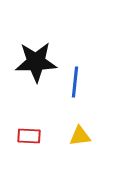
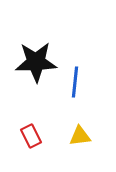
red rectangle: moved 2 px right; rotated 60 degrees clockwise
